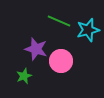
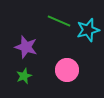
purple star: moved 10 px left, 2 px up
pink circle: moved 6 px right, 9 px down
